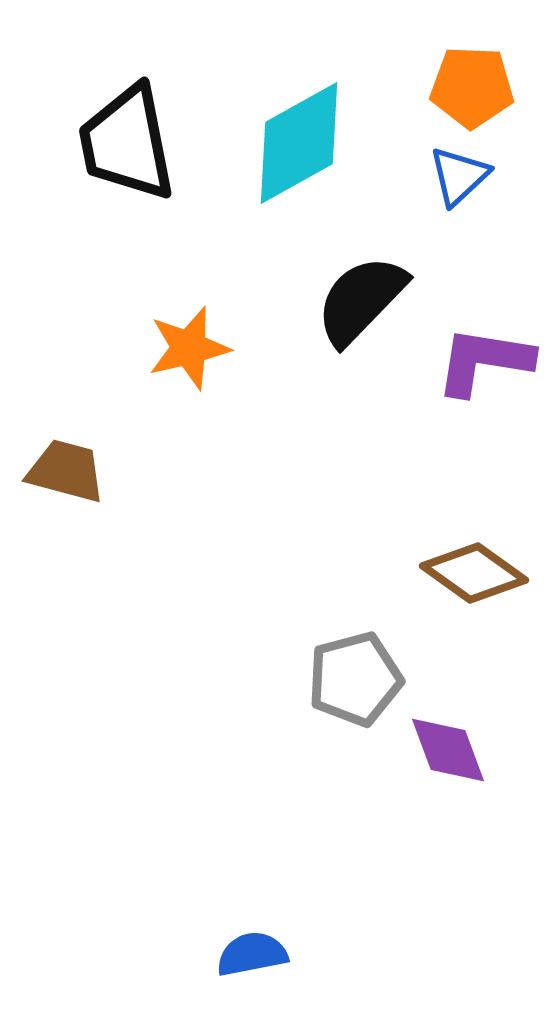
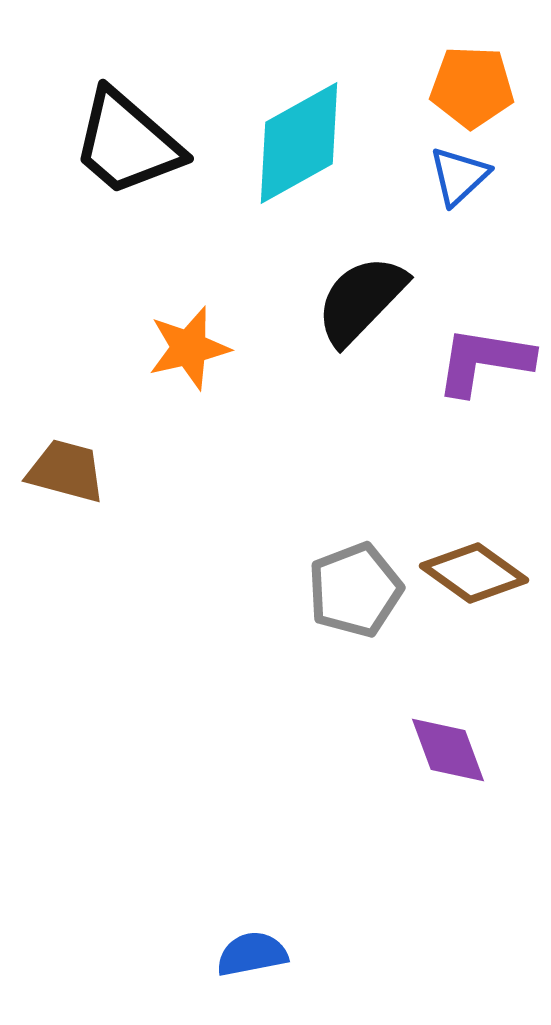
black trapezoid: rotated 38 degrees counterclockwise
gray pentagon: moved 89 px up; rotated 6 degrees counterclockwise
